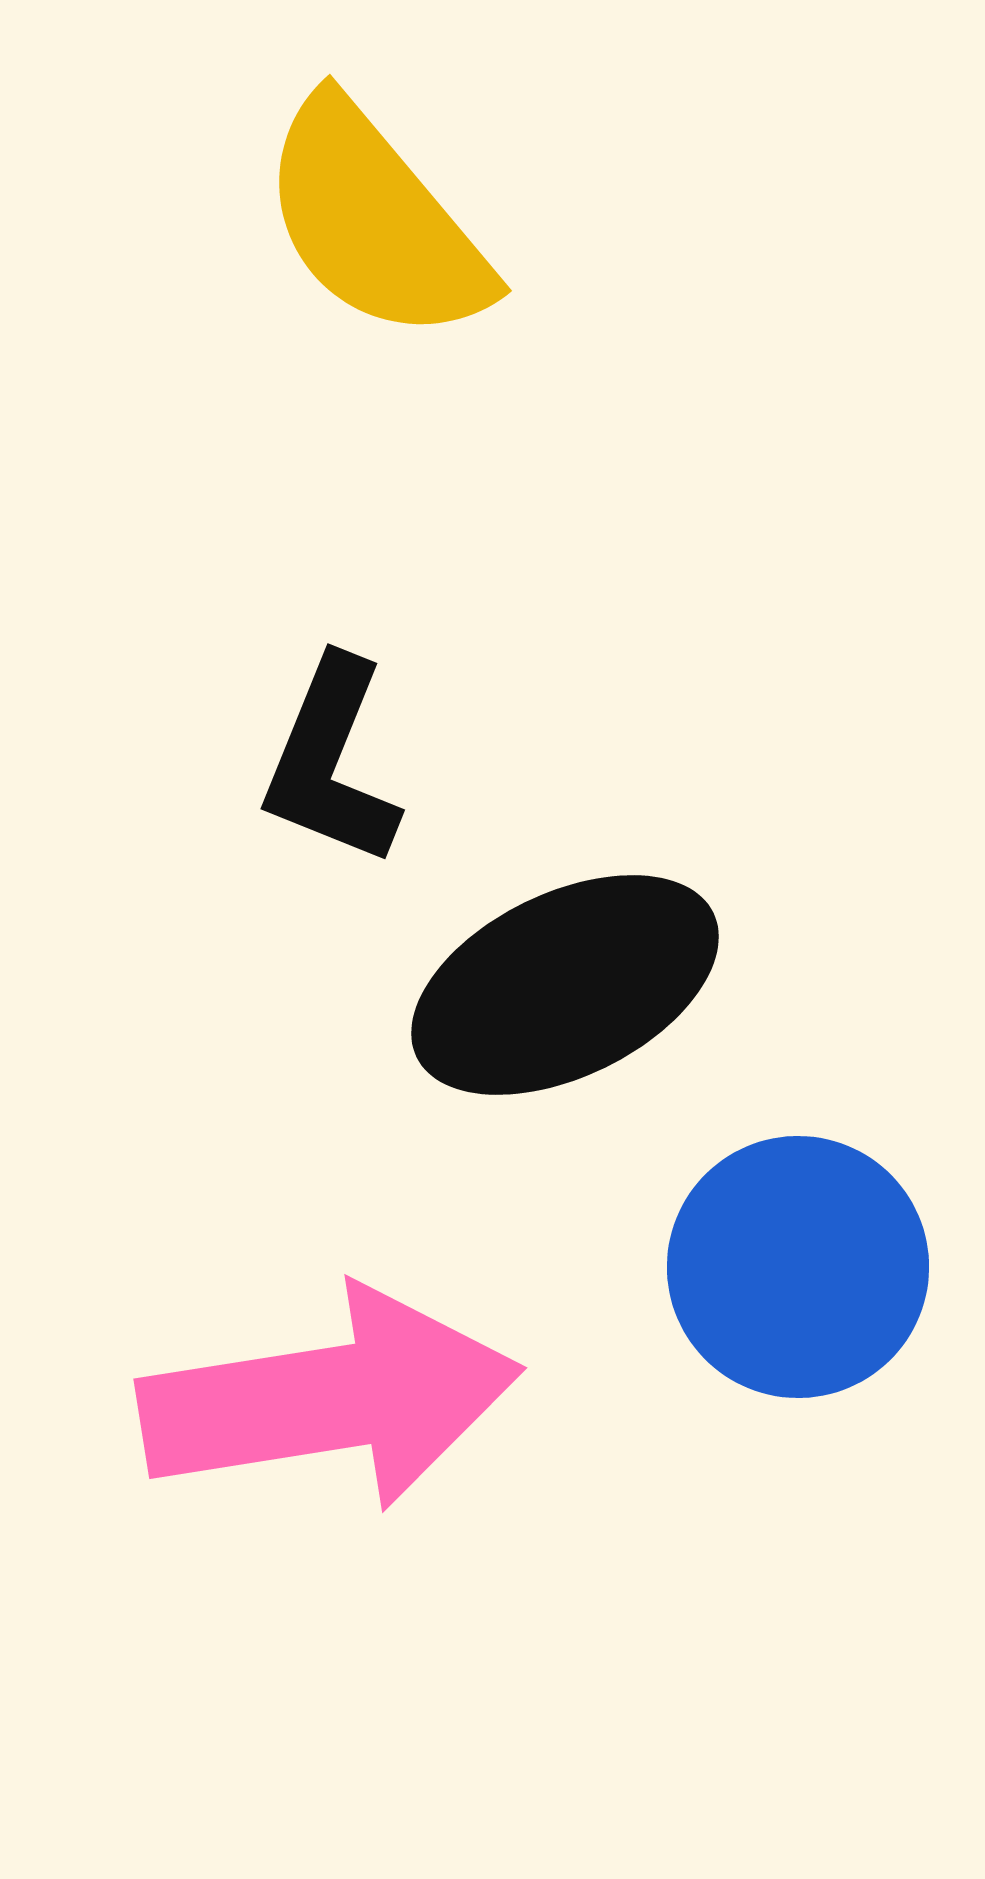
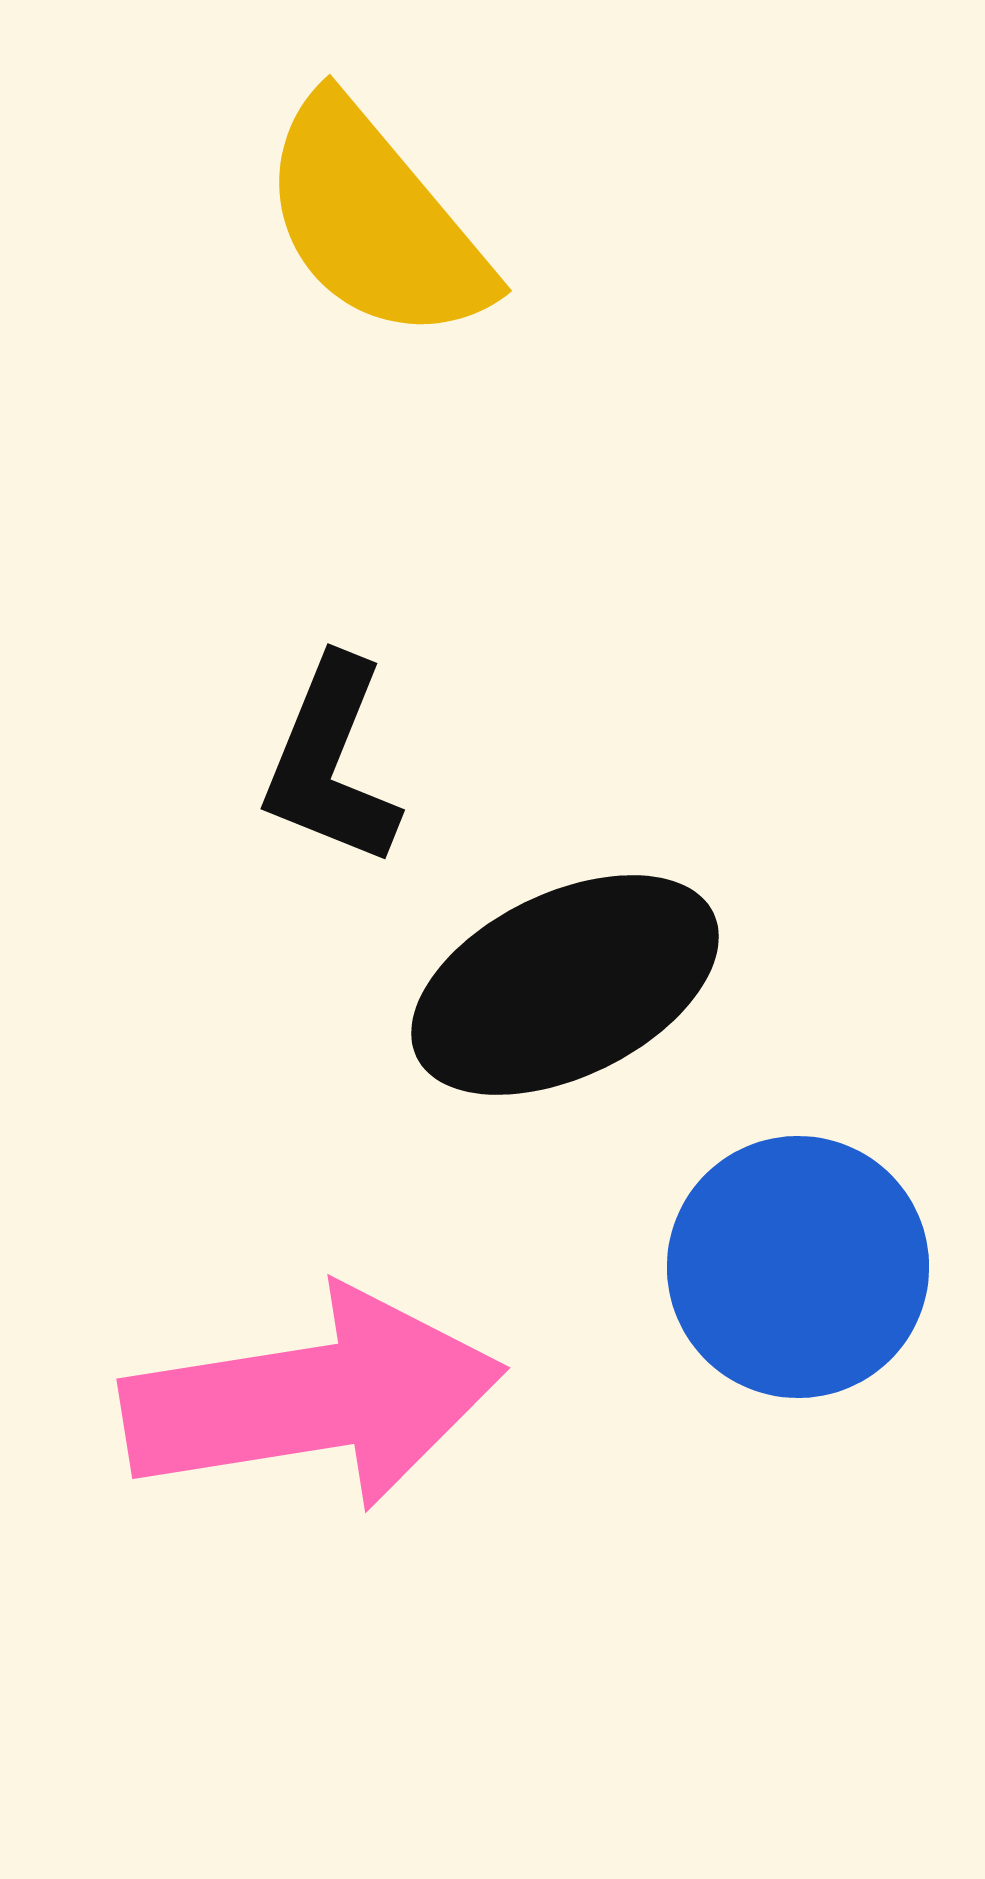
pink arrow: moved 17 px left
